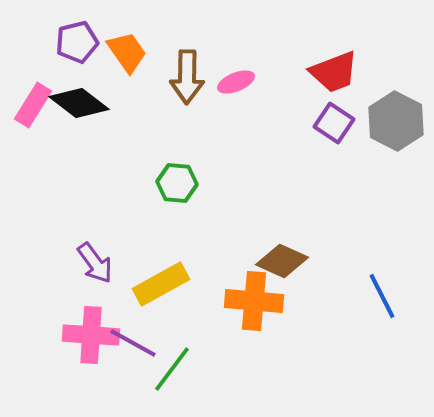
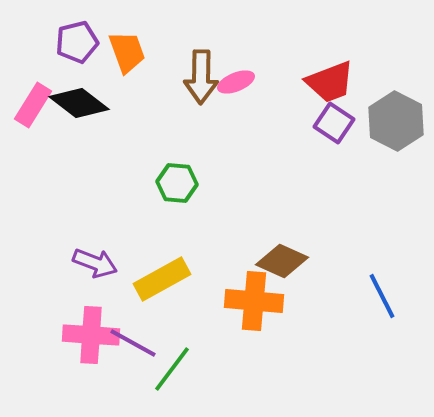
orange trapezoid: rotated 15 degrees clockwise
red trapezoid: moved 4 px left, 10 px down
brown arrow: moved 14 px right
purple arrow: rotated 33 degrees counterclockwise
yellow rectangle: moved 1 px right, 5 px up
